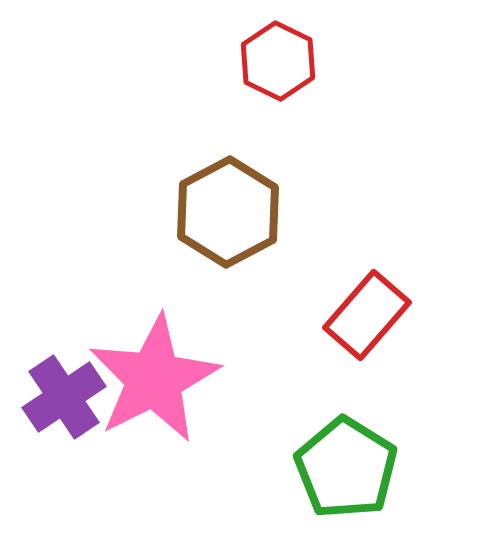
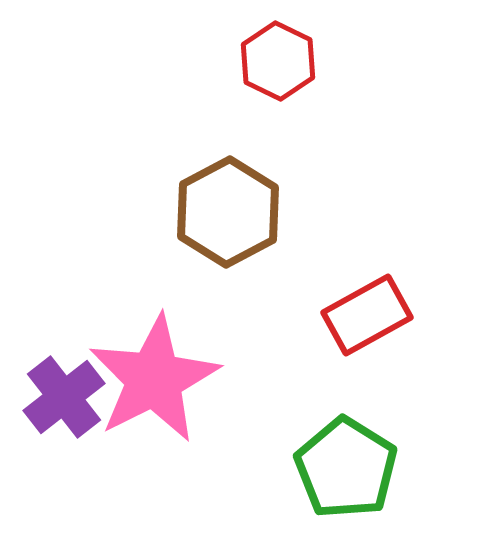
red rectangle: rotated 20 degrees clockwise
purple cross: rotated 4 degrees counterclockwise
